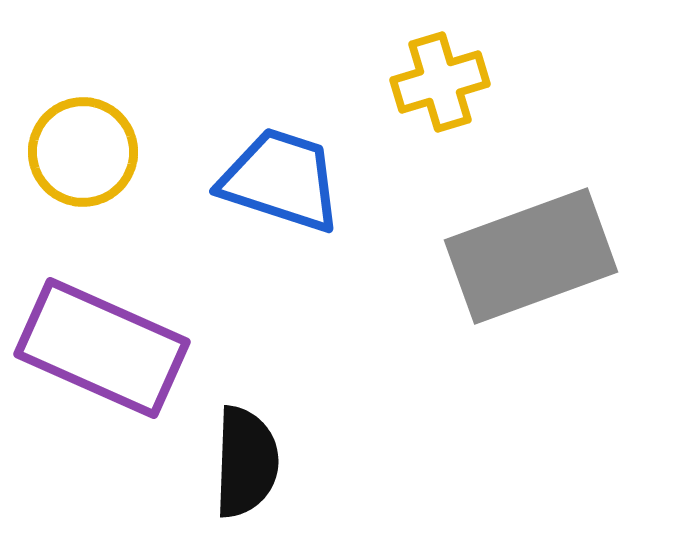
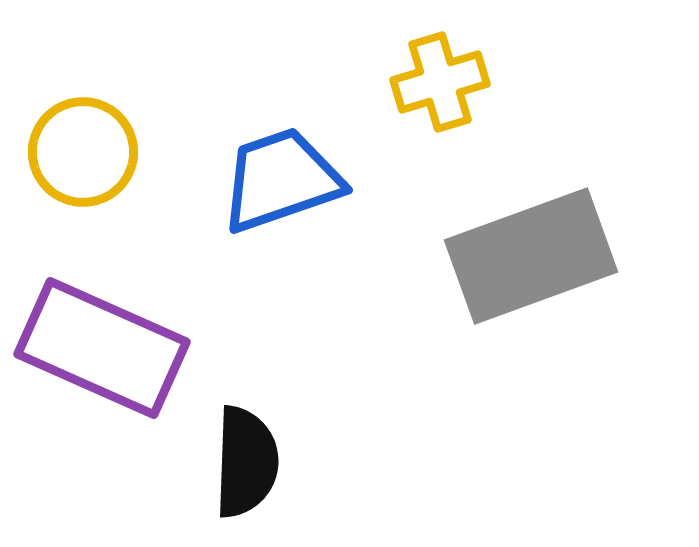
blue trapezoid: rotated 37 degrees counterclockwise
